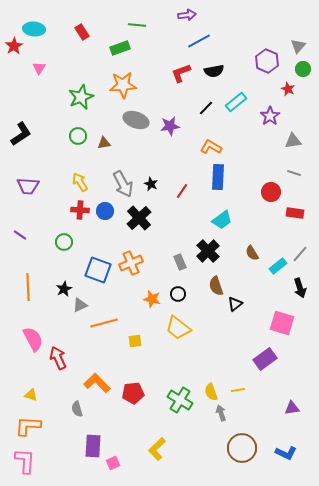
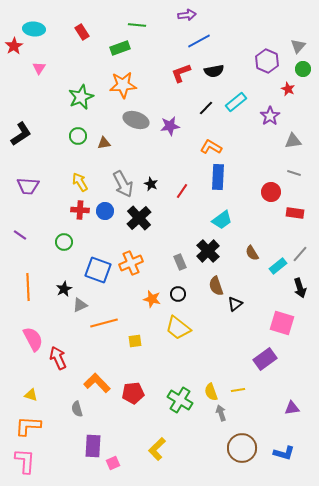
blue L-shape at (286, 453): moved 2 px left; rotated 10 degrees counterclockwise
